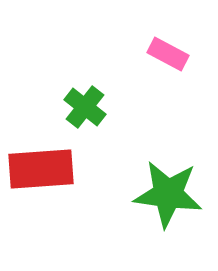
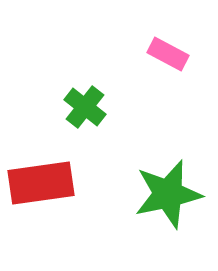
red rectangle: moved 14 px down; rotated 4 degrees counterclockwise
green star: rotated 20 degrees counterclockwise
